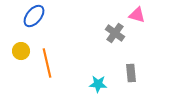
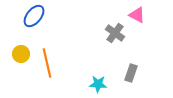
pink triangle: rotated 12 degrees clockwise
yellow circle: moved 3 px down
gray rectangle: rotated 24 degrees clockwise
